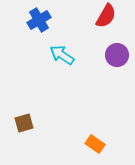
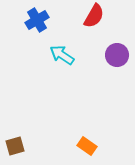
red semicircle: moved 12 px left
blue cross: moved 2 px left
brown square: moved 9 px left, 23 px down
orange rectangle: moved 8 px left, 2 px down
